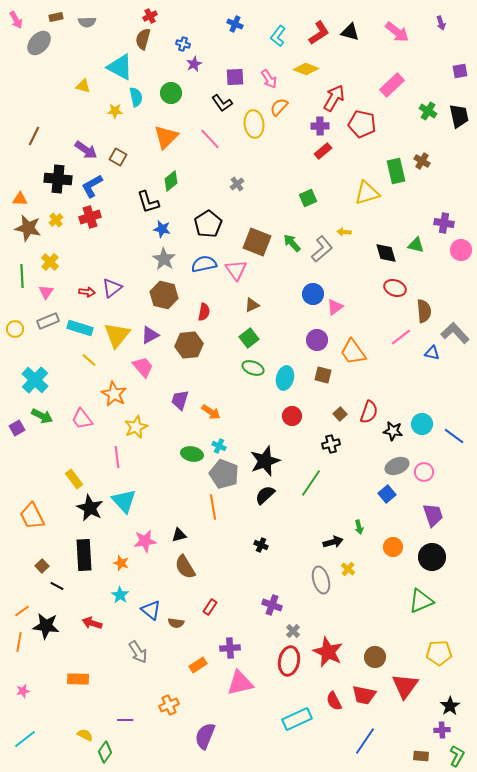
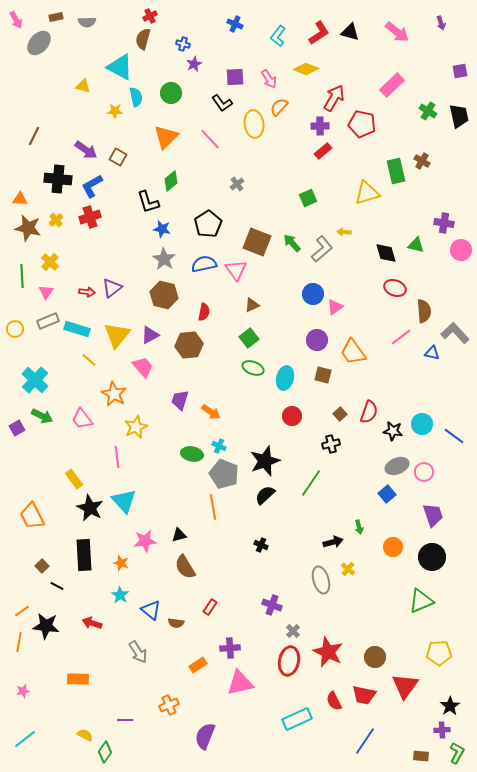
cyan rectangle at (80, 328): moved 3 px left, 1 px down
green L-shape at (457, 756): moved 3 px up
